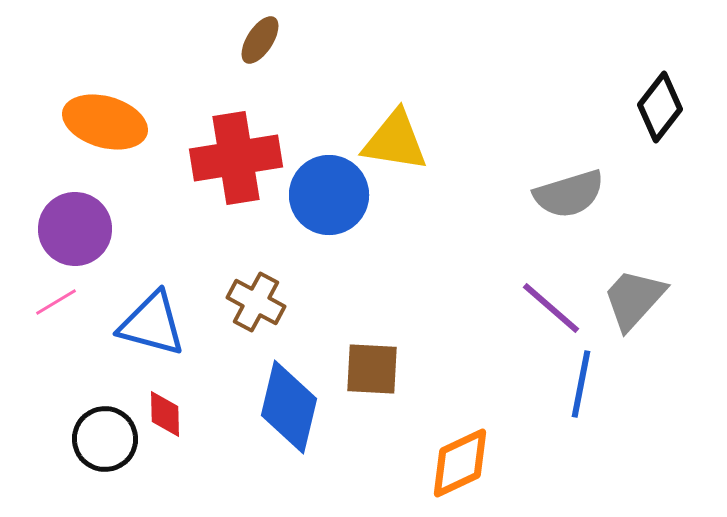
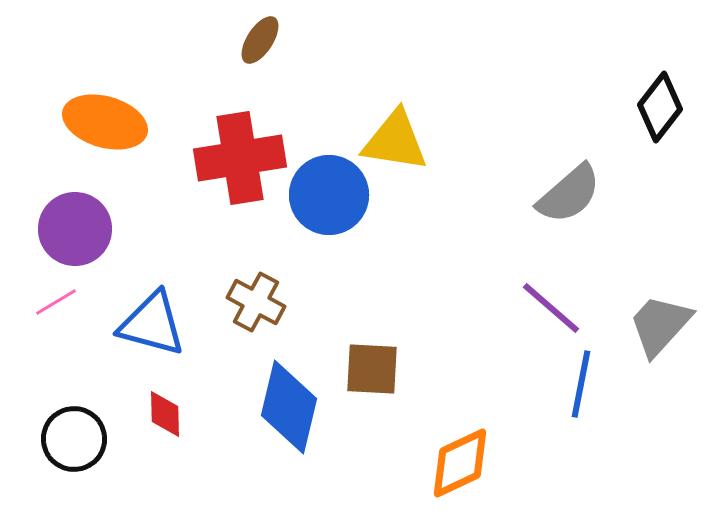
red cross: moved 4 px right
gray semicircle: rotated 24 degrees counterclockwise
gray trapezoid: moved 26 px right, 26 px down
black circle: moved 31 px left
